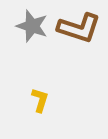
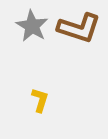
gray star: rotated 12 degrees clockwise
